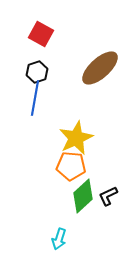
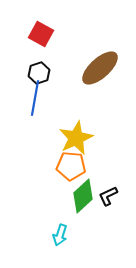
black hexagon: moved 2 px right, 1 px down
cyan arrow: moved 1 px right, 4 px up
